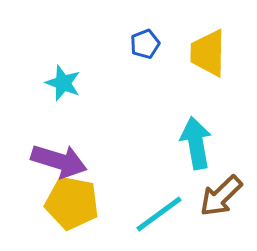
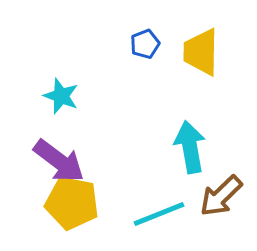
yellow trapezoid: moved 7 px left, 1 px up
cyan star: moved 2 px left, 13 px down
cyan arrow: moved 6 px left, 4 px down
purple arrow: rotated 20 degrees clockwise
cyan line: rotated 14 degrees clockwise
